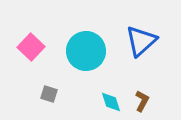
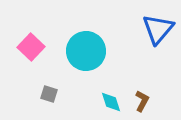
blue triangle: moved 17 px right, 12 px up; rotated 8 degrees counterclockwise
